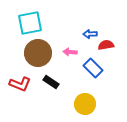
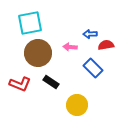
pink arrow: moved 5 px up
yellow circle: moved 8 px left, 1 px down
